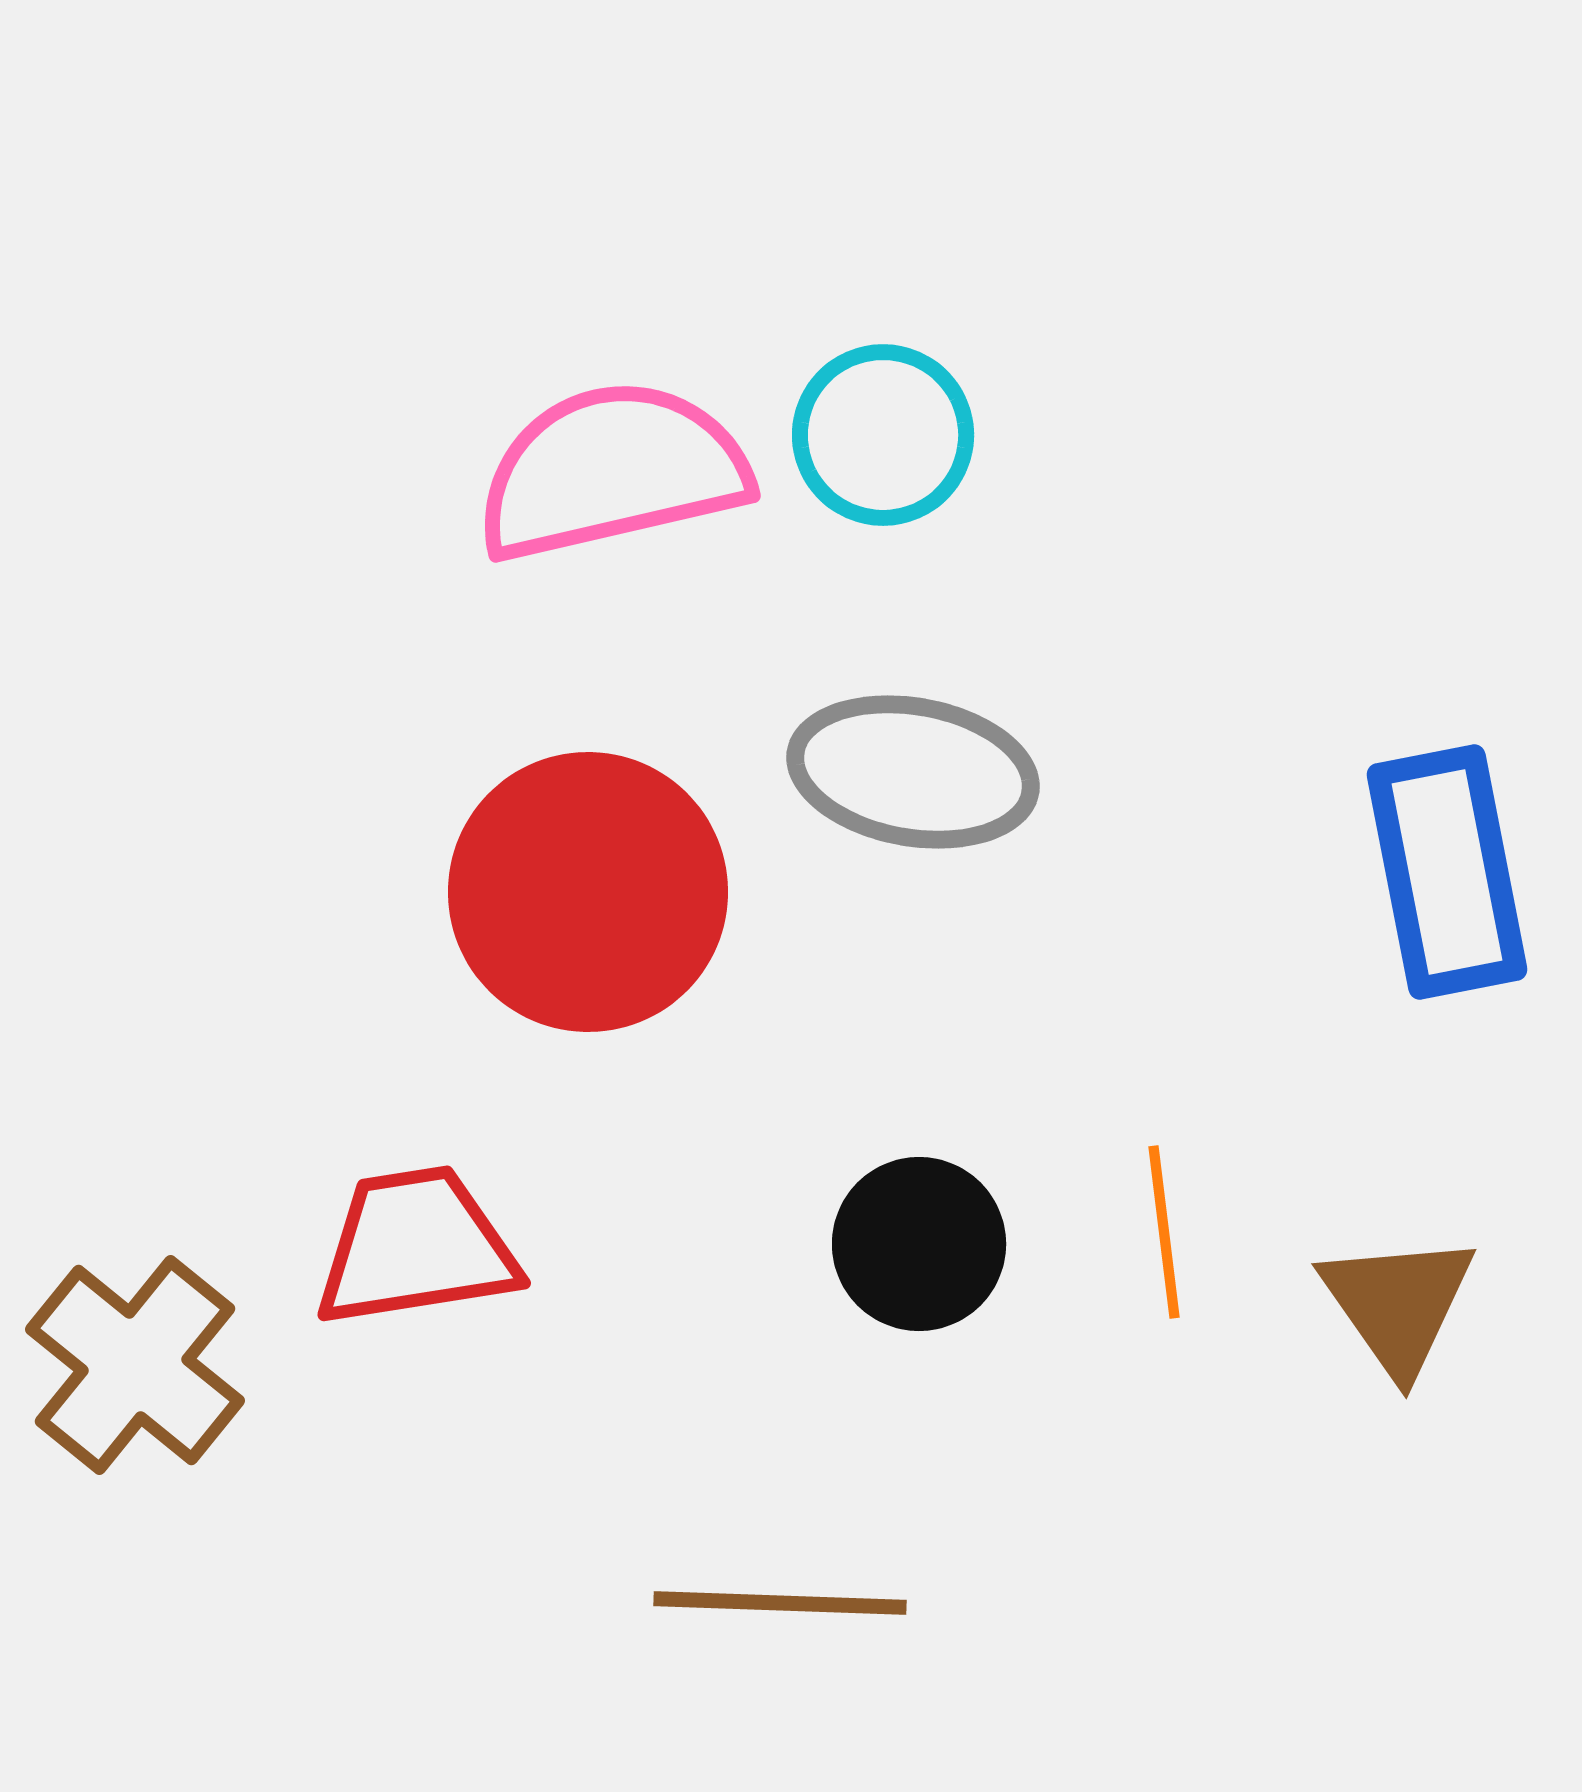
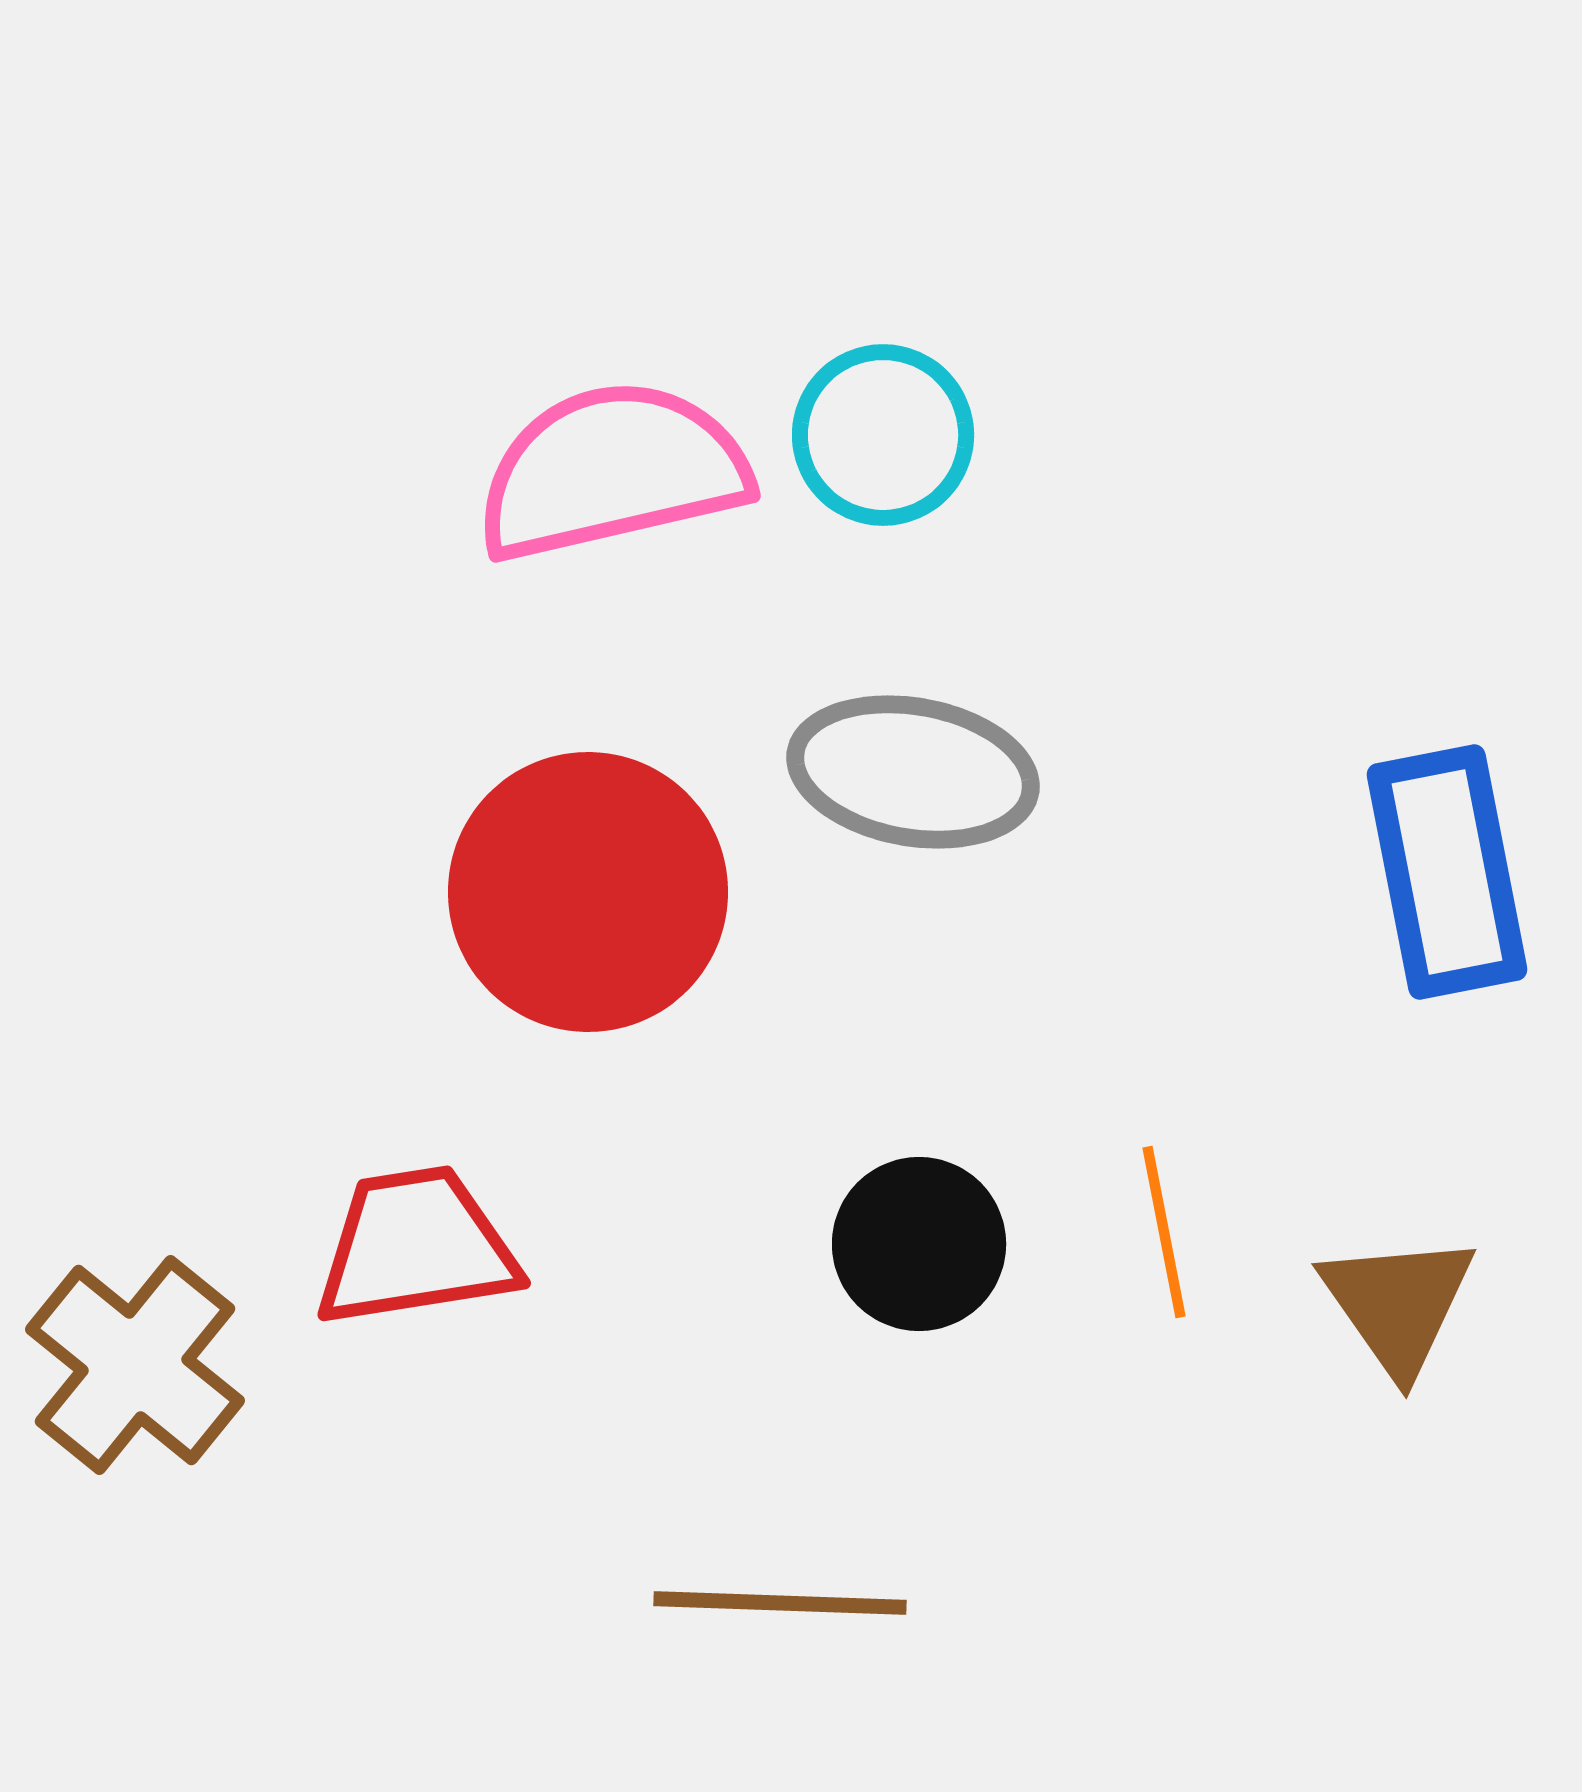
orange line: rotated 4 degrees counterclockwise
